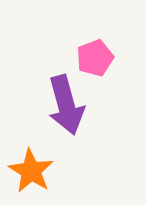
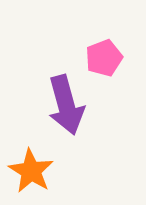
pink pentagon: moved 9 px right
